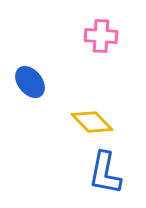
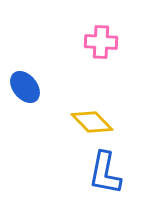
pink cross: moved 6 px down
blue ellipse: moved 5 px left, 5 px down
